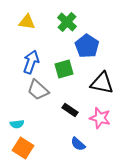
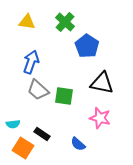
green cross: moved 2 px left
green square: moved 27 px down; rotated 24 degrees clockwise
black rectangle: moved 28 px left, 24 px down
cyan semicircle: moved 4 px left
